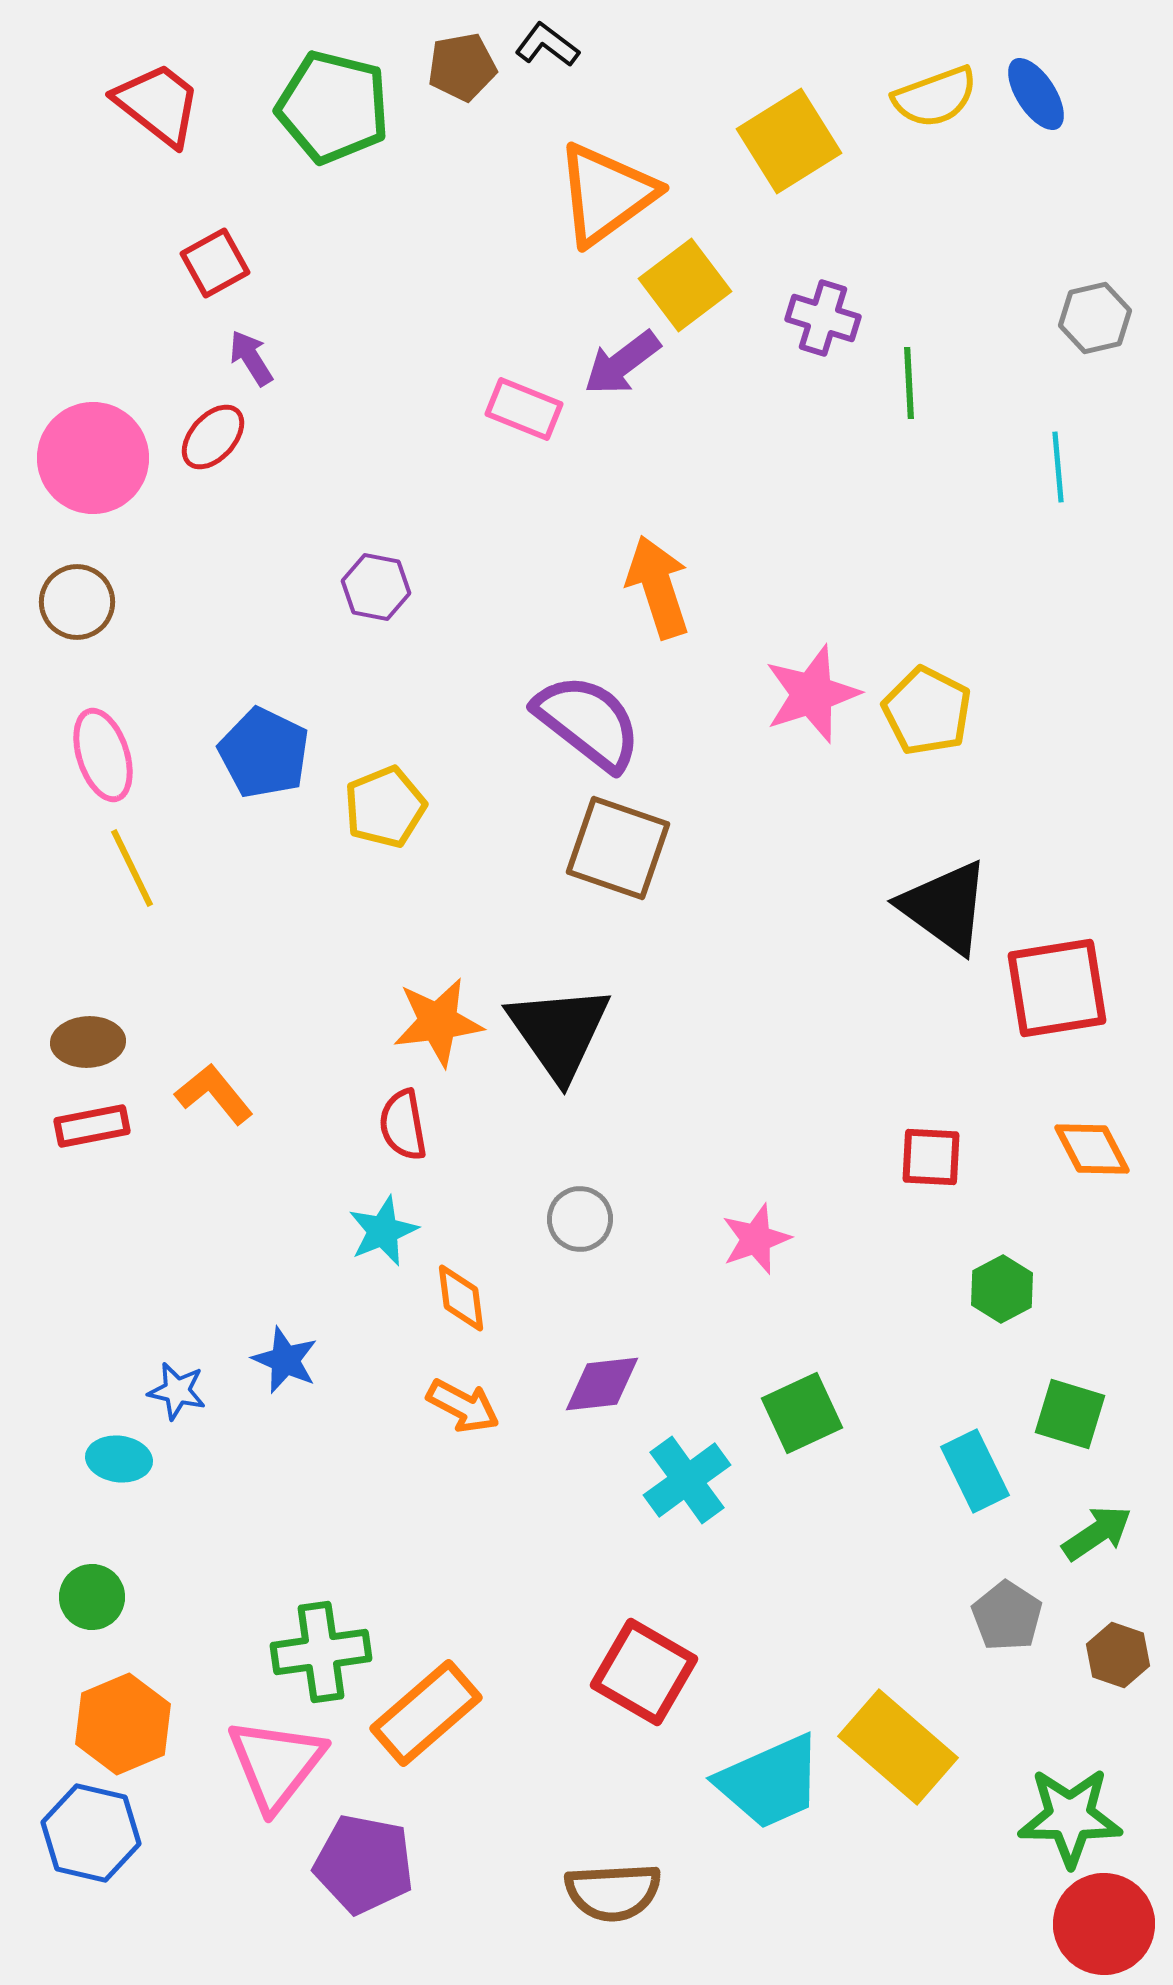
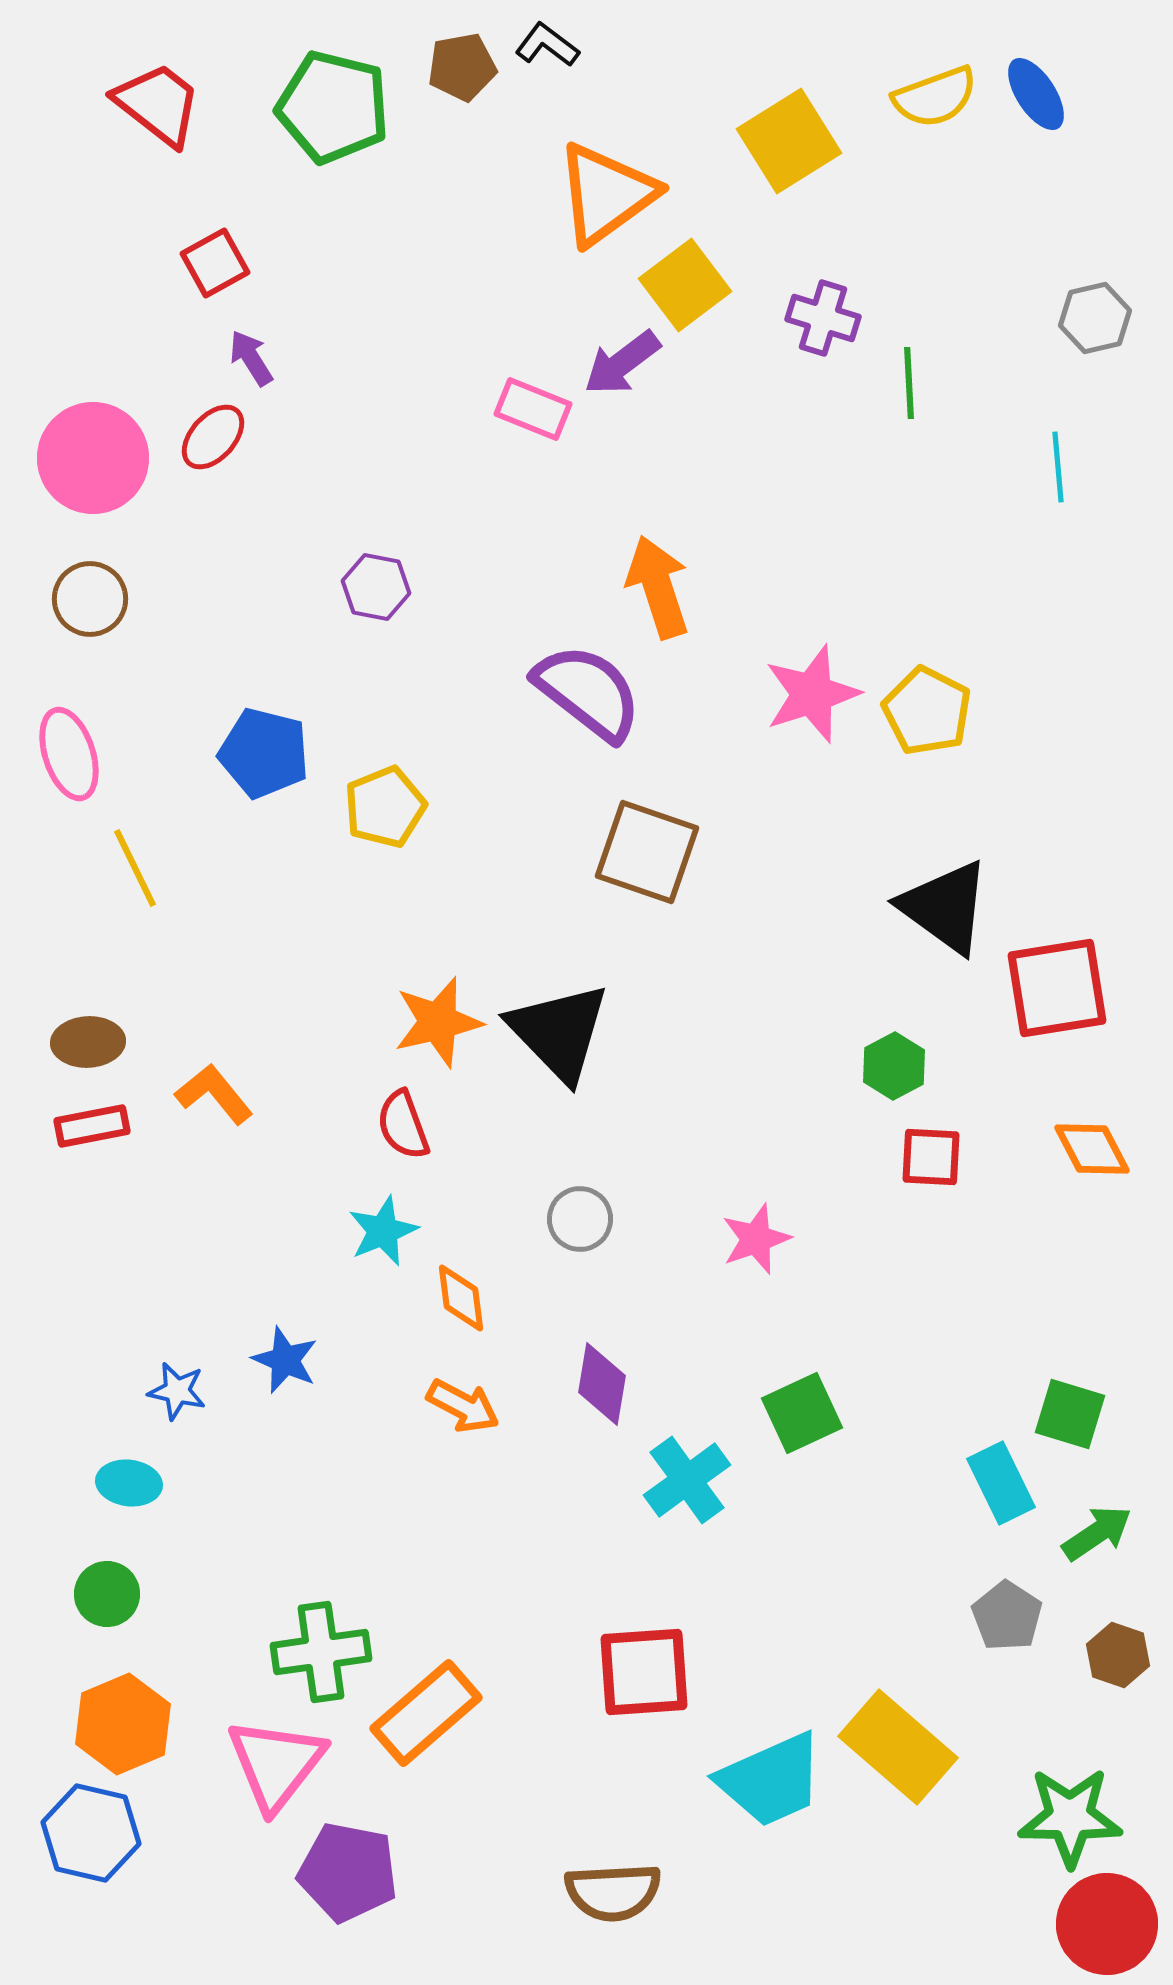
pink rectangle at (524, 409): moved 9 px right
brown circle at (77, 602): moved 13 px right, 3 px up
purple semicircle at (588, 722): moved 30 px up
blue pentagon at (264, 753): rotated 12 degrees counterclockwise
pink ellipse at (103, 755): moved 34 px left, 1 px up
brown square at (618, 848): moved 29 px right, 4 px down
yellow line at (132, 868): moved 3 px right
orange star at (438, 1022): rotated 6 degrees counterclockwise
black triangle at (559, 1032): rotated 9 degrees counterclockwise
red semicircle at (403, 1125): rotated 10 degrees counterclockwise
green hexagon at (1002, 1289): moved 108 px left, 223 px up
purple diamond at (602, 1384): rotated 74 degrees counterclockwise
cyan ellipse at (119, 1459): moved 10 px right, 24 px down
cyan rectangle at (975, 1471): moved 26 px right, 12 px down
green circle at (92, 1597): moved 15 px right, 3 px up
red square at (644, 1672): rotated 34 degrees counterclockwise
cyan trapezoid at (770, 1782): moved 1 px right, 2 px up
purple pentagon at (364, 1864): moved 16 px left, 8 px down
red circle at (1104, 1924): moved 3 px right
